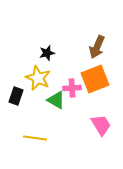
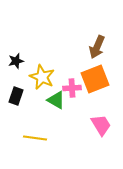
black star: moved 31 px left, 8 px down
yellow star: moved 4 px right, 1 px up
